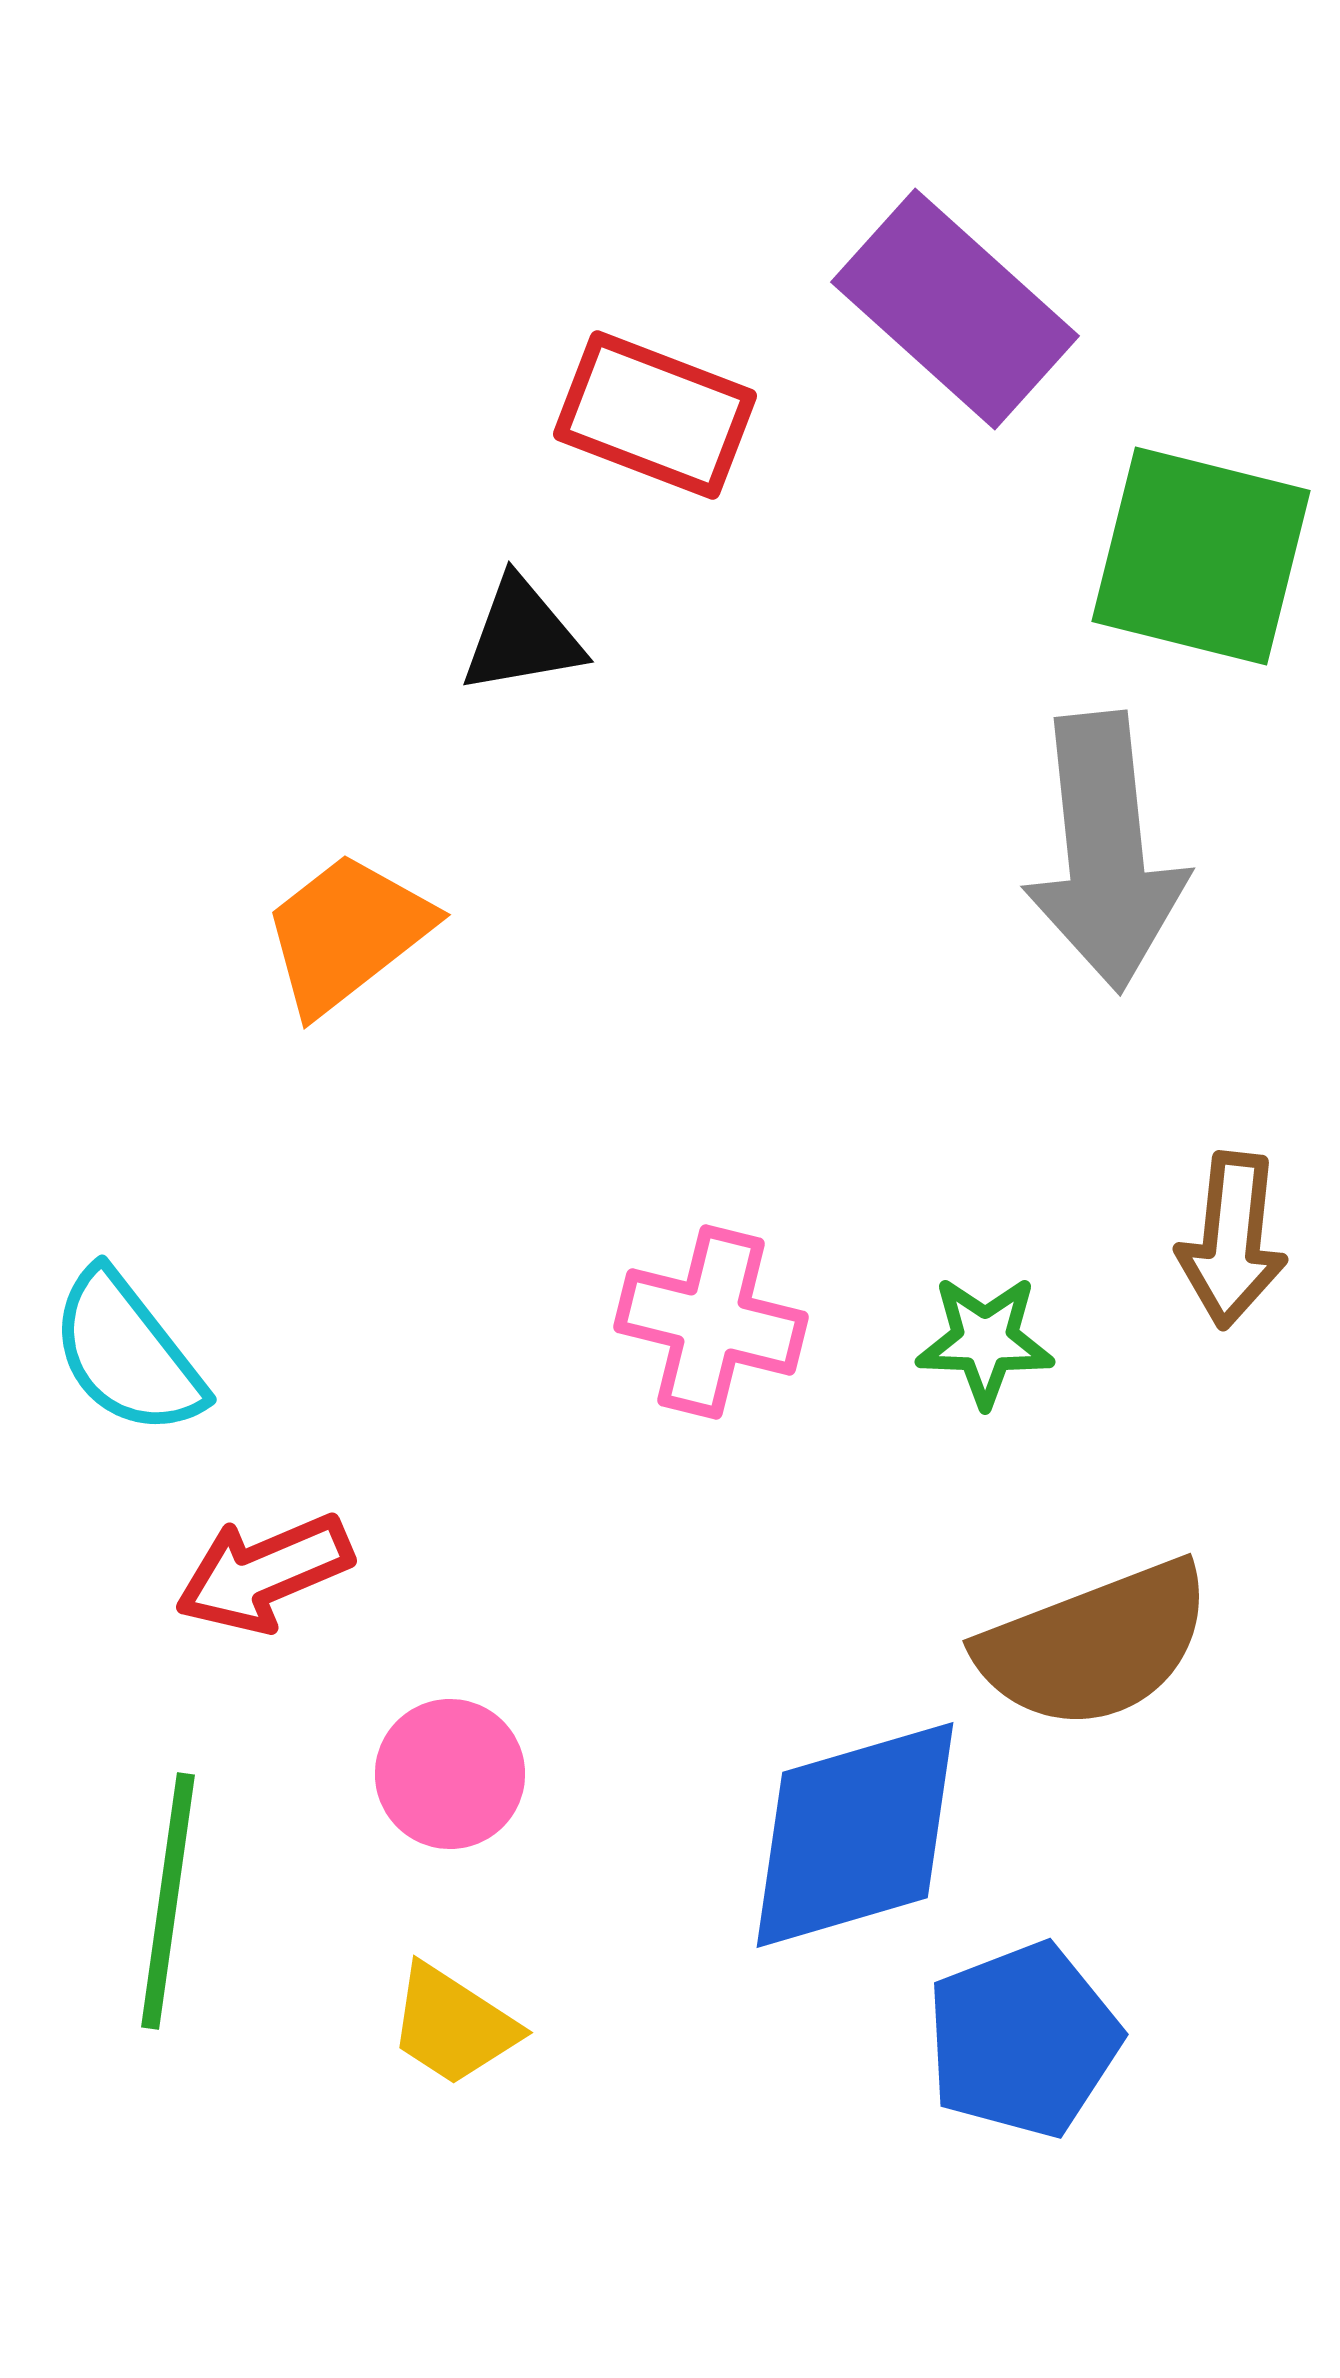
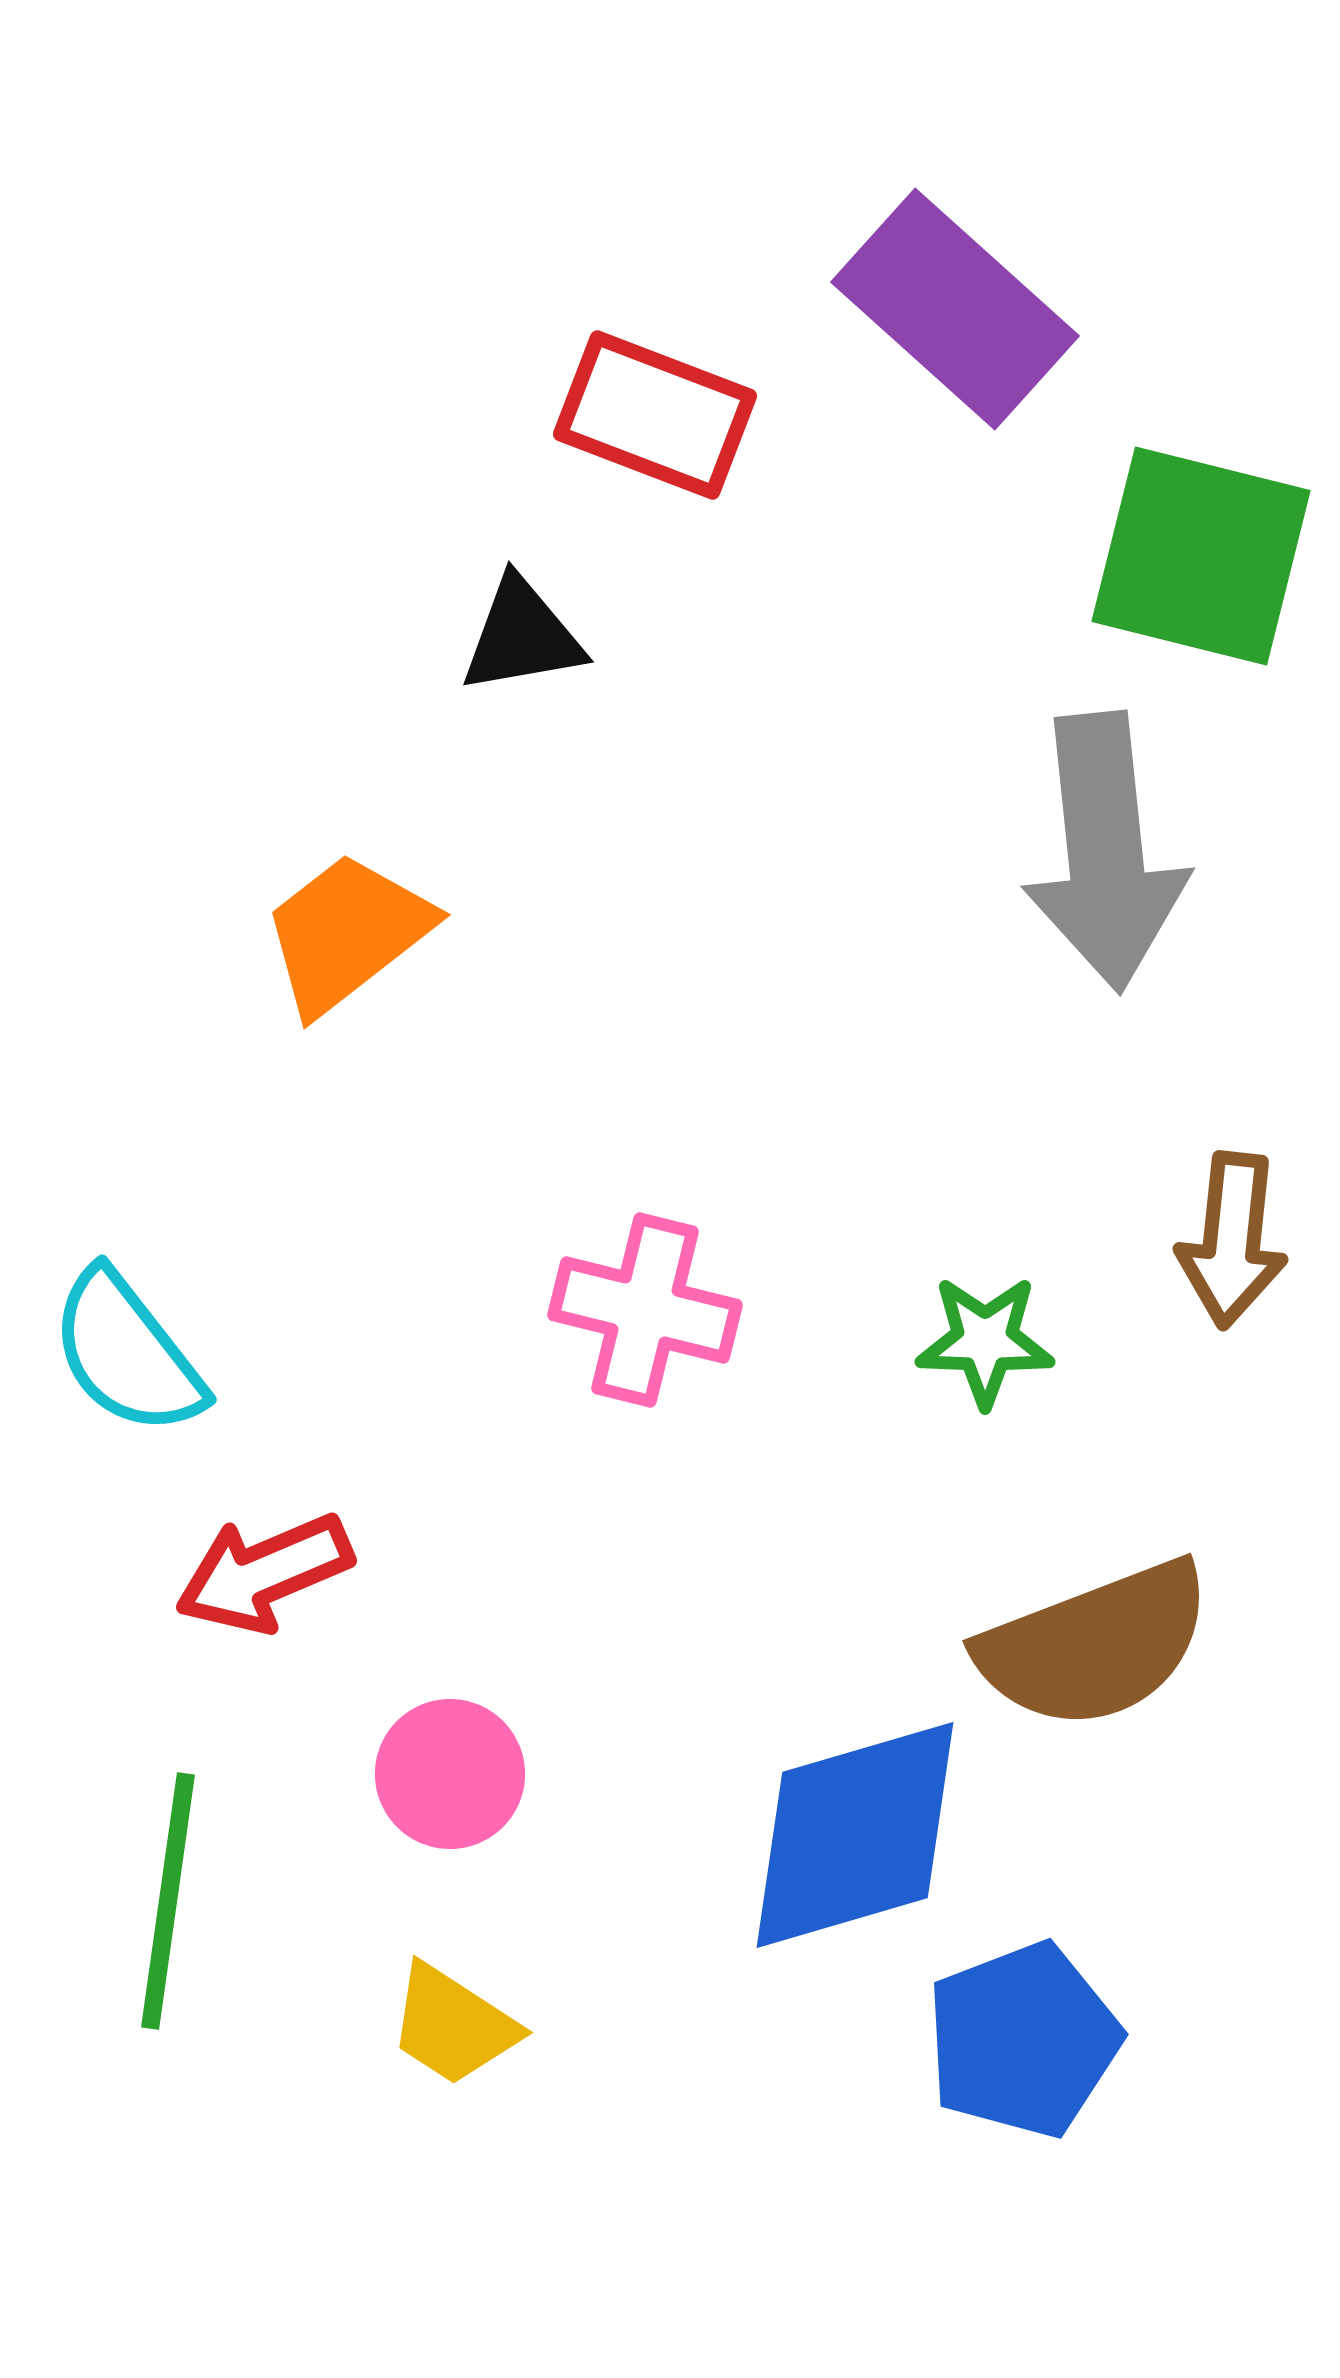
pink cross: moved 66 px left, 12 px up
